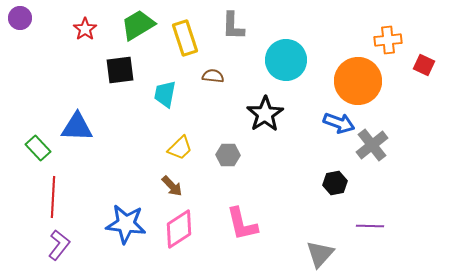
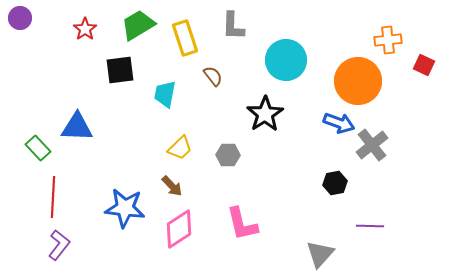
brown semicircle: rotated 45 degrees clockwise
blue star: moved 1 px left, 16 px up
